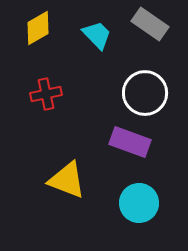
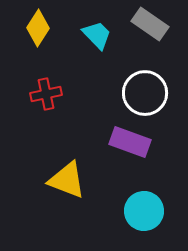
yellow diamond: rotated 27 degrees counterclockwise
cyan circle: moved 5 px right, 8 px down
